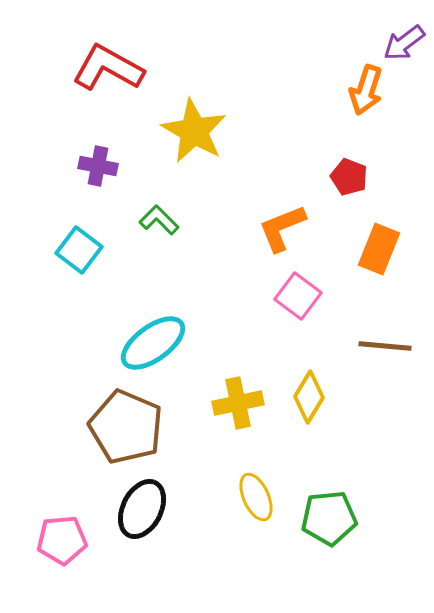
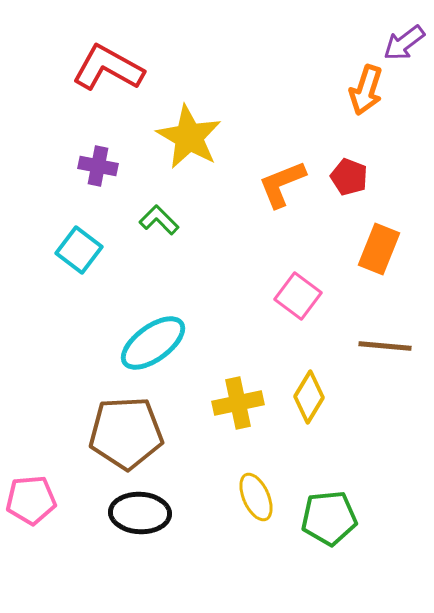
yellow star: moved 5 px left, 6 px down
orange L-shape: moved 44 px up
brown pentagon: moved 6 px down; rotated 26 degrees counterclockwise
black ellipse: moved 2 px left, 4 px down; rotated 66 degrees clockwise
pink pentagon: moved 31 px left, 40 px up
